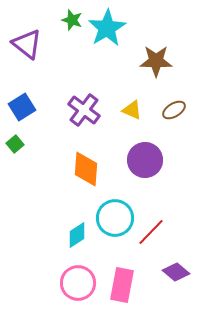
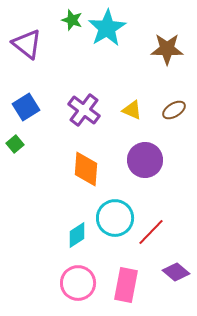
brown star: moved 11 px right, 12 px up
blue square: moved 4 px right
pink rectangle: moved 4 px right
